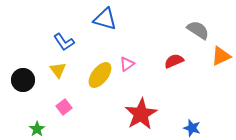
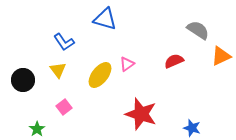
red star: rotated 24 degrees counterclockwise
